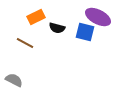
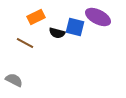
black semicircle: moved 5 px down
blue square: moved 10 px left, 5 px up
